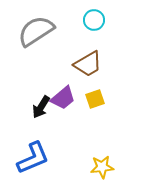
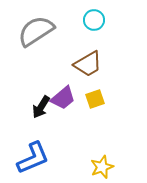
yellow star: rotated 15 degrees counterclockwise
